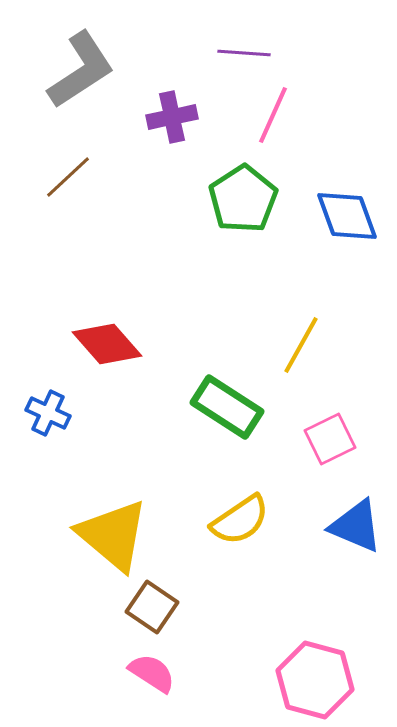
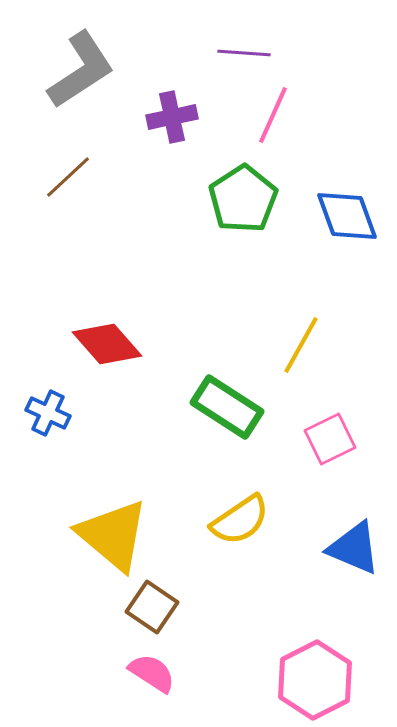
blue triangle: moved 2 px left, 22 px down
pink hexagon: rotated 18 degrees clockwise
